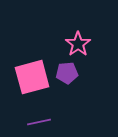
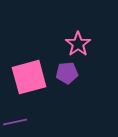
pink square: moved 3 px left
purple line: moved 24 px left
